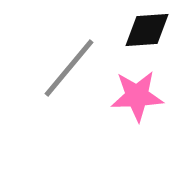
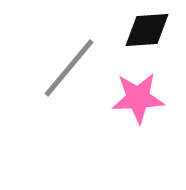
pink star: moved 1 px right, 2 px down
